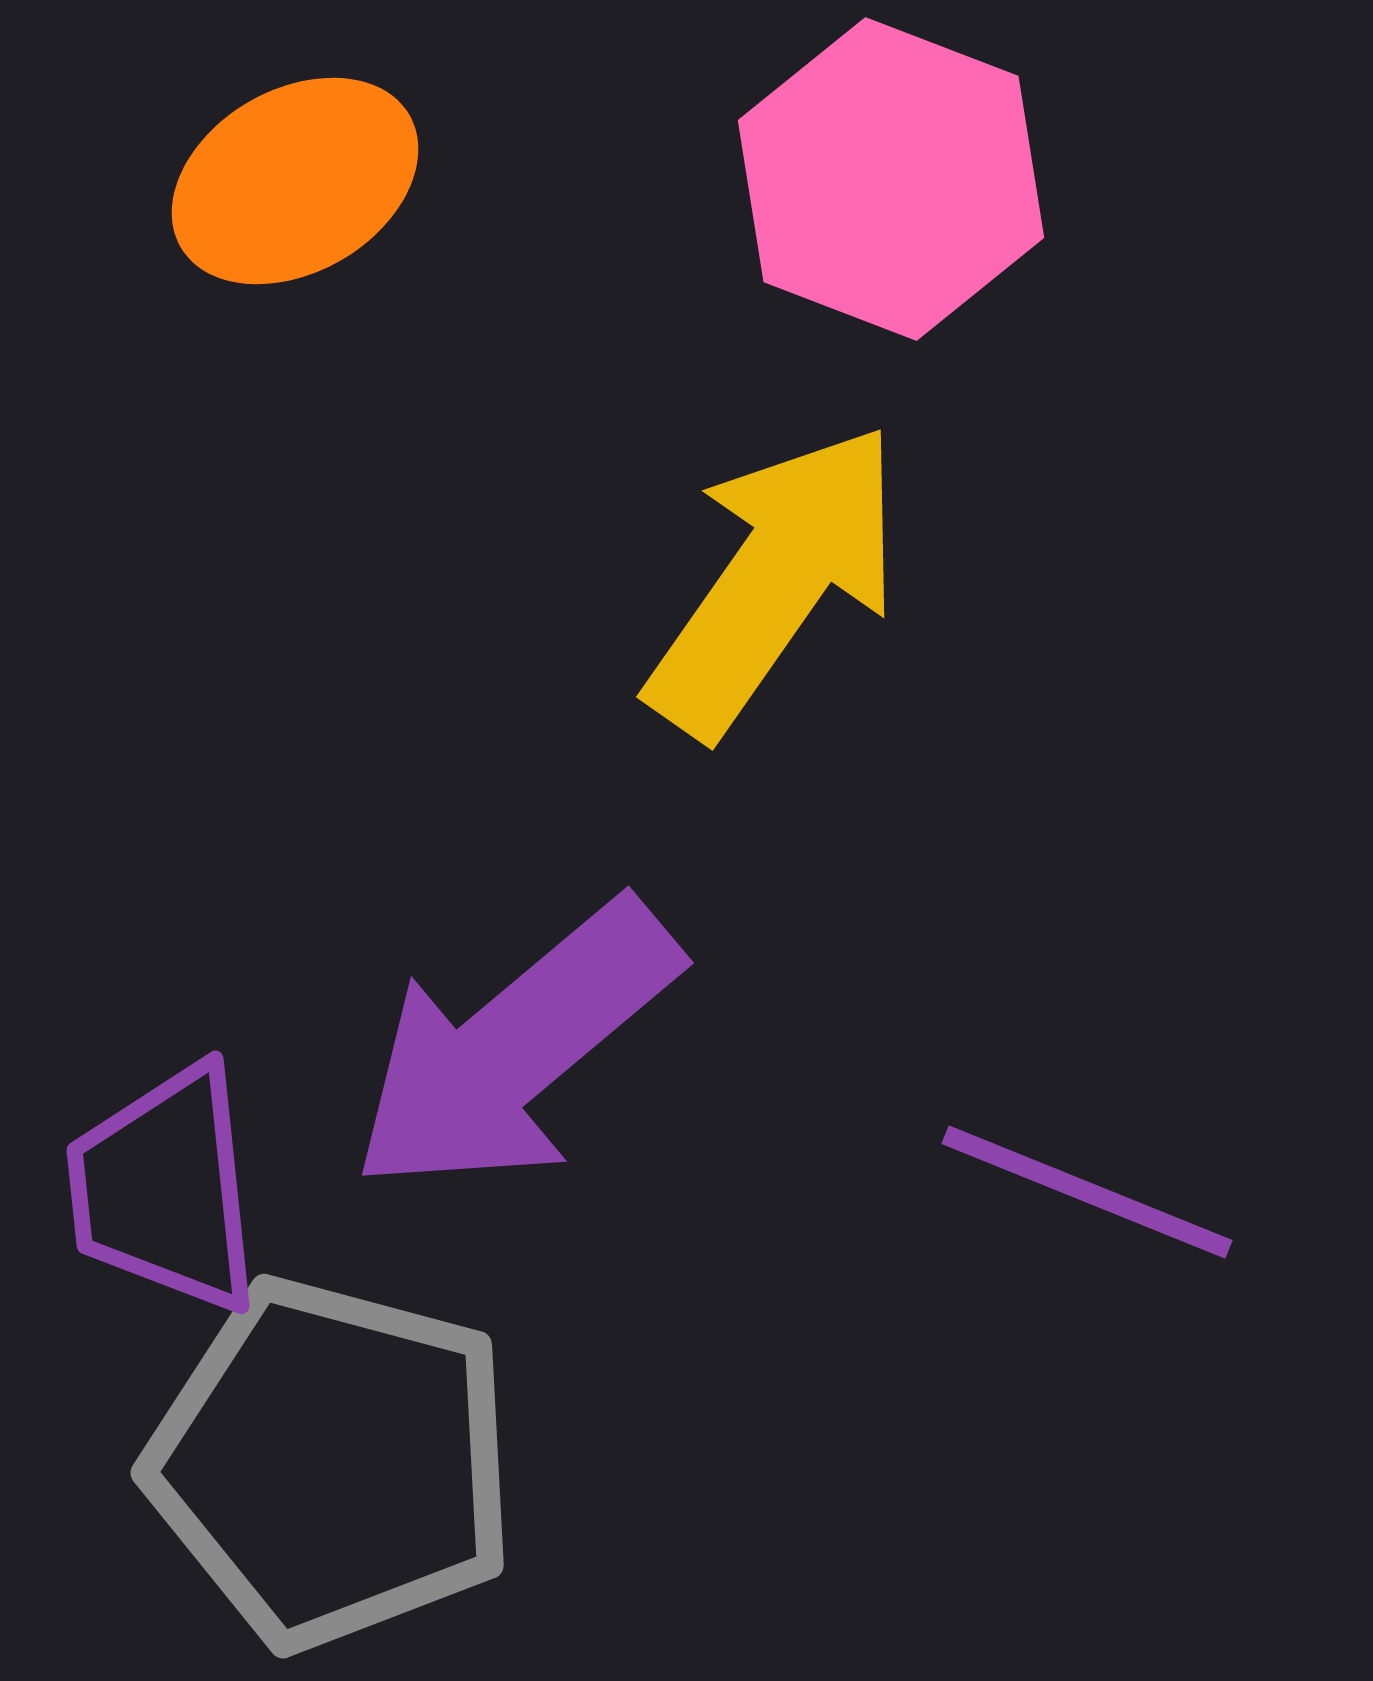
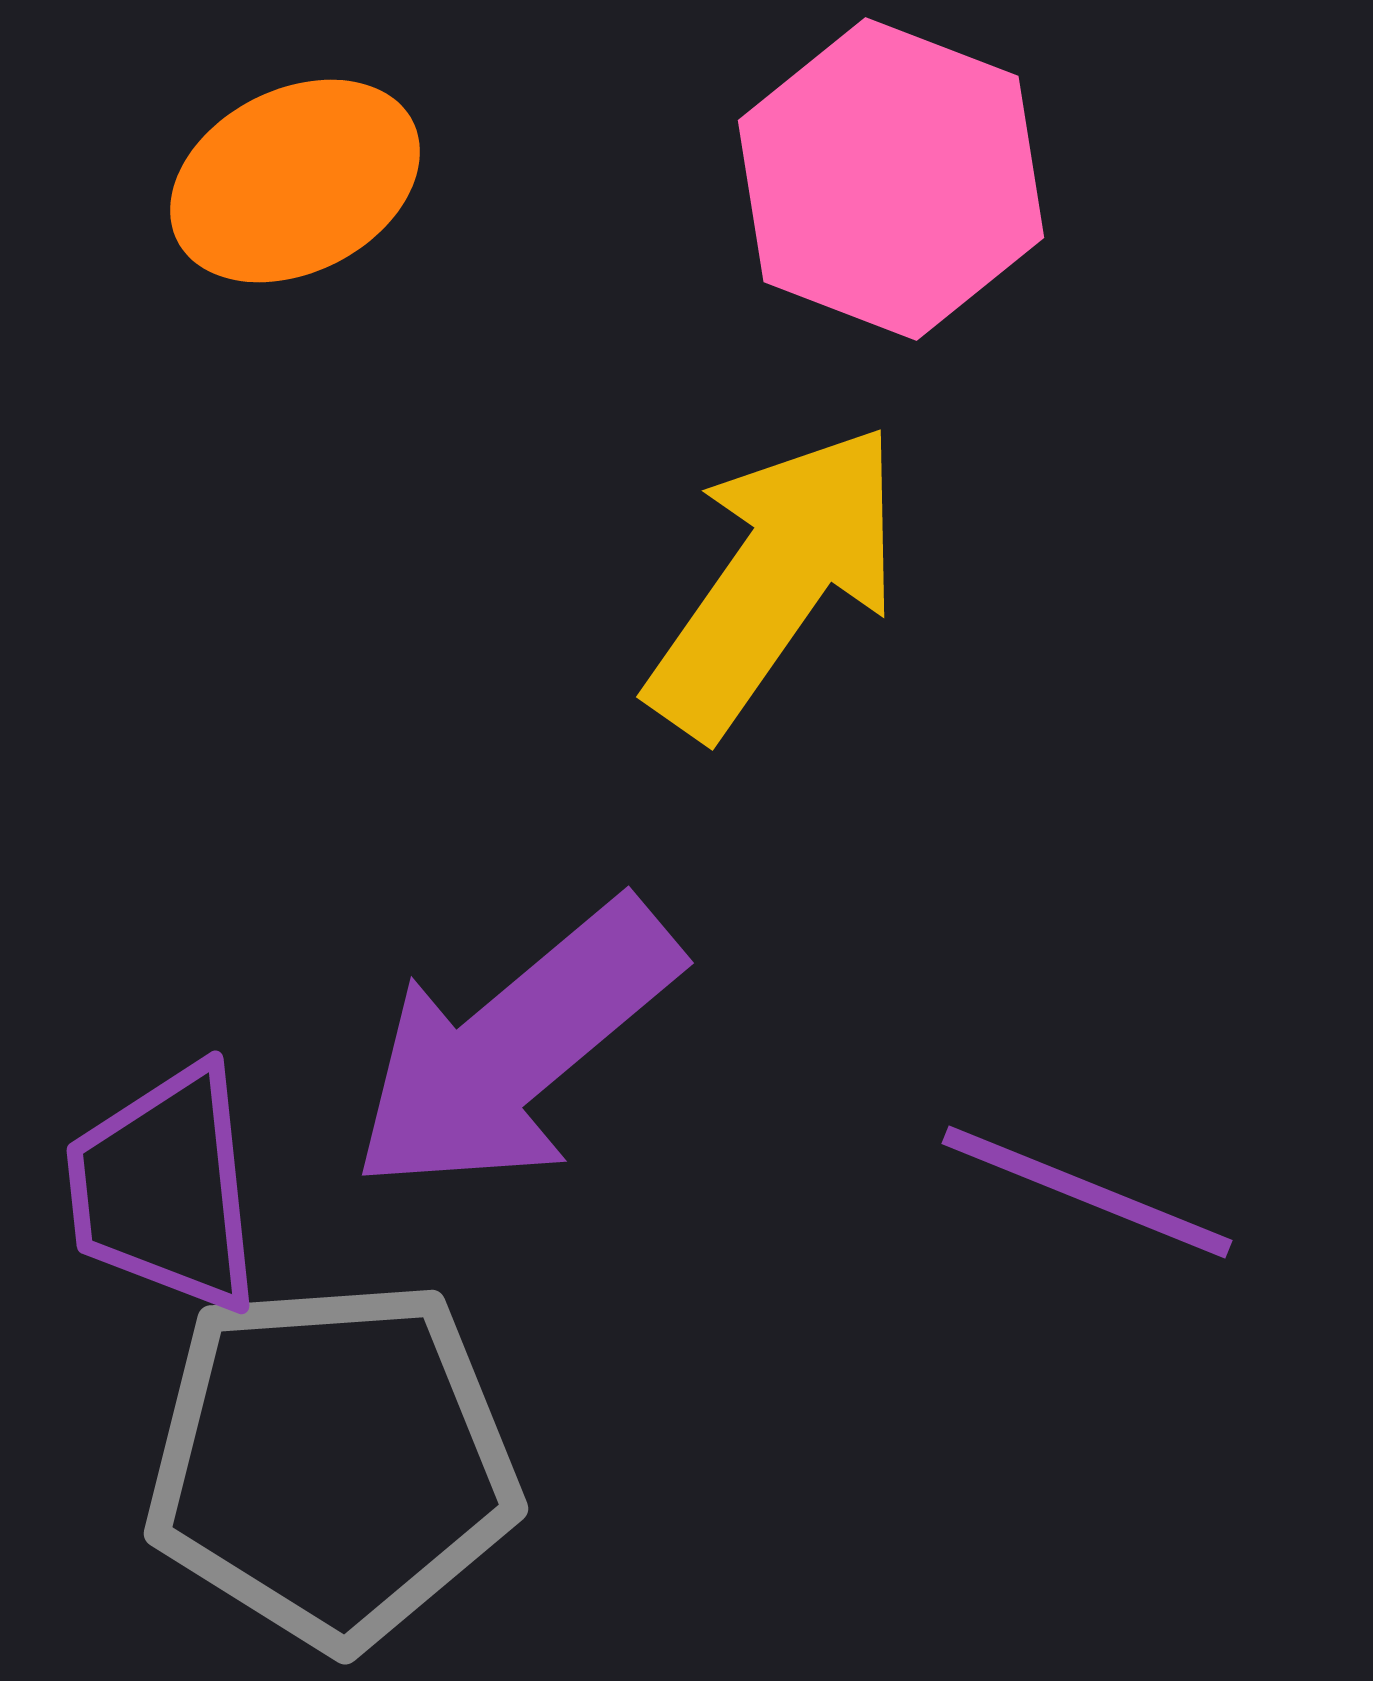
orange ellipse: rotated 3 degrees clockwise
gray pentagon: rotated 19 degrees counterclockwise
